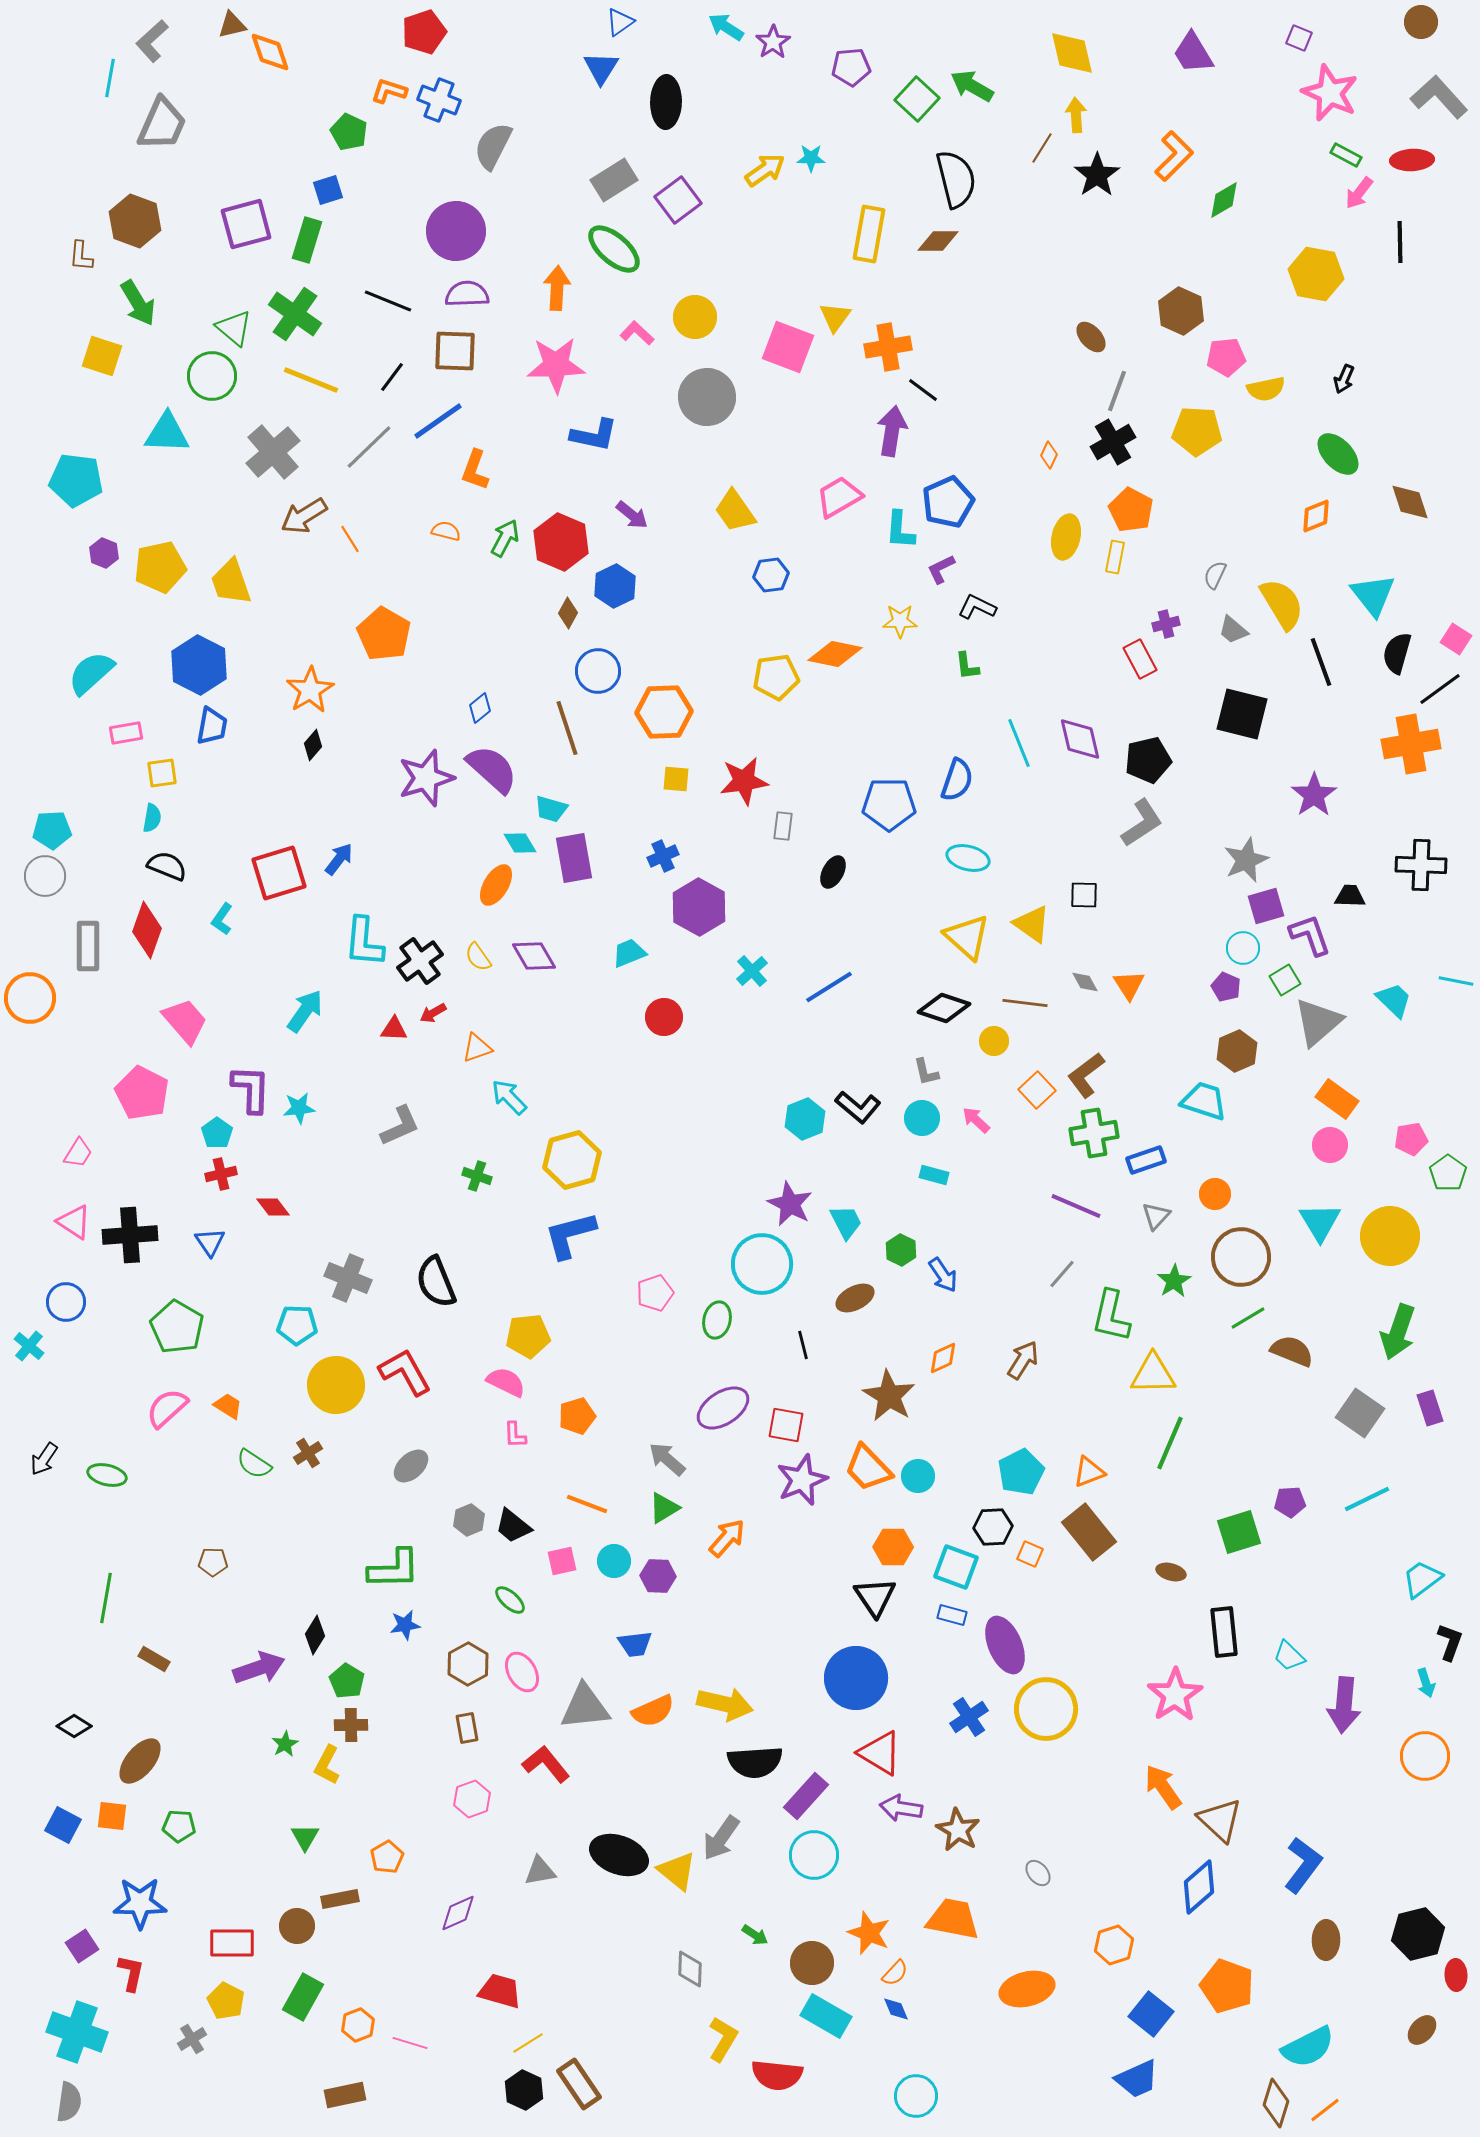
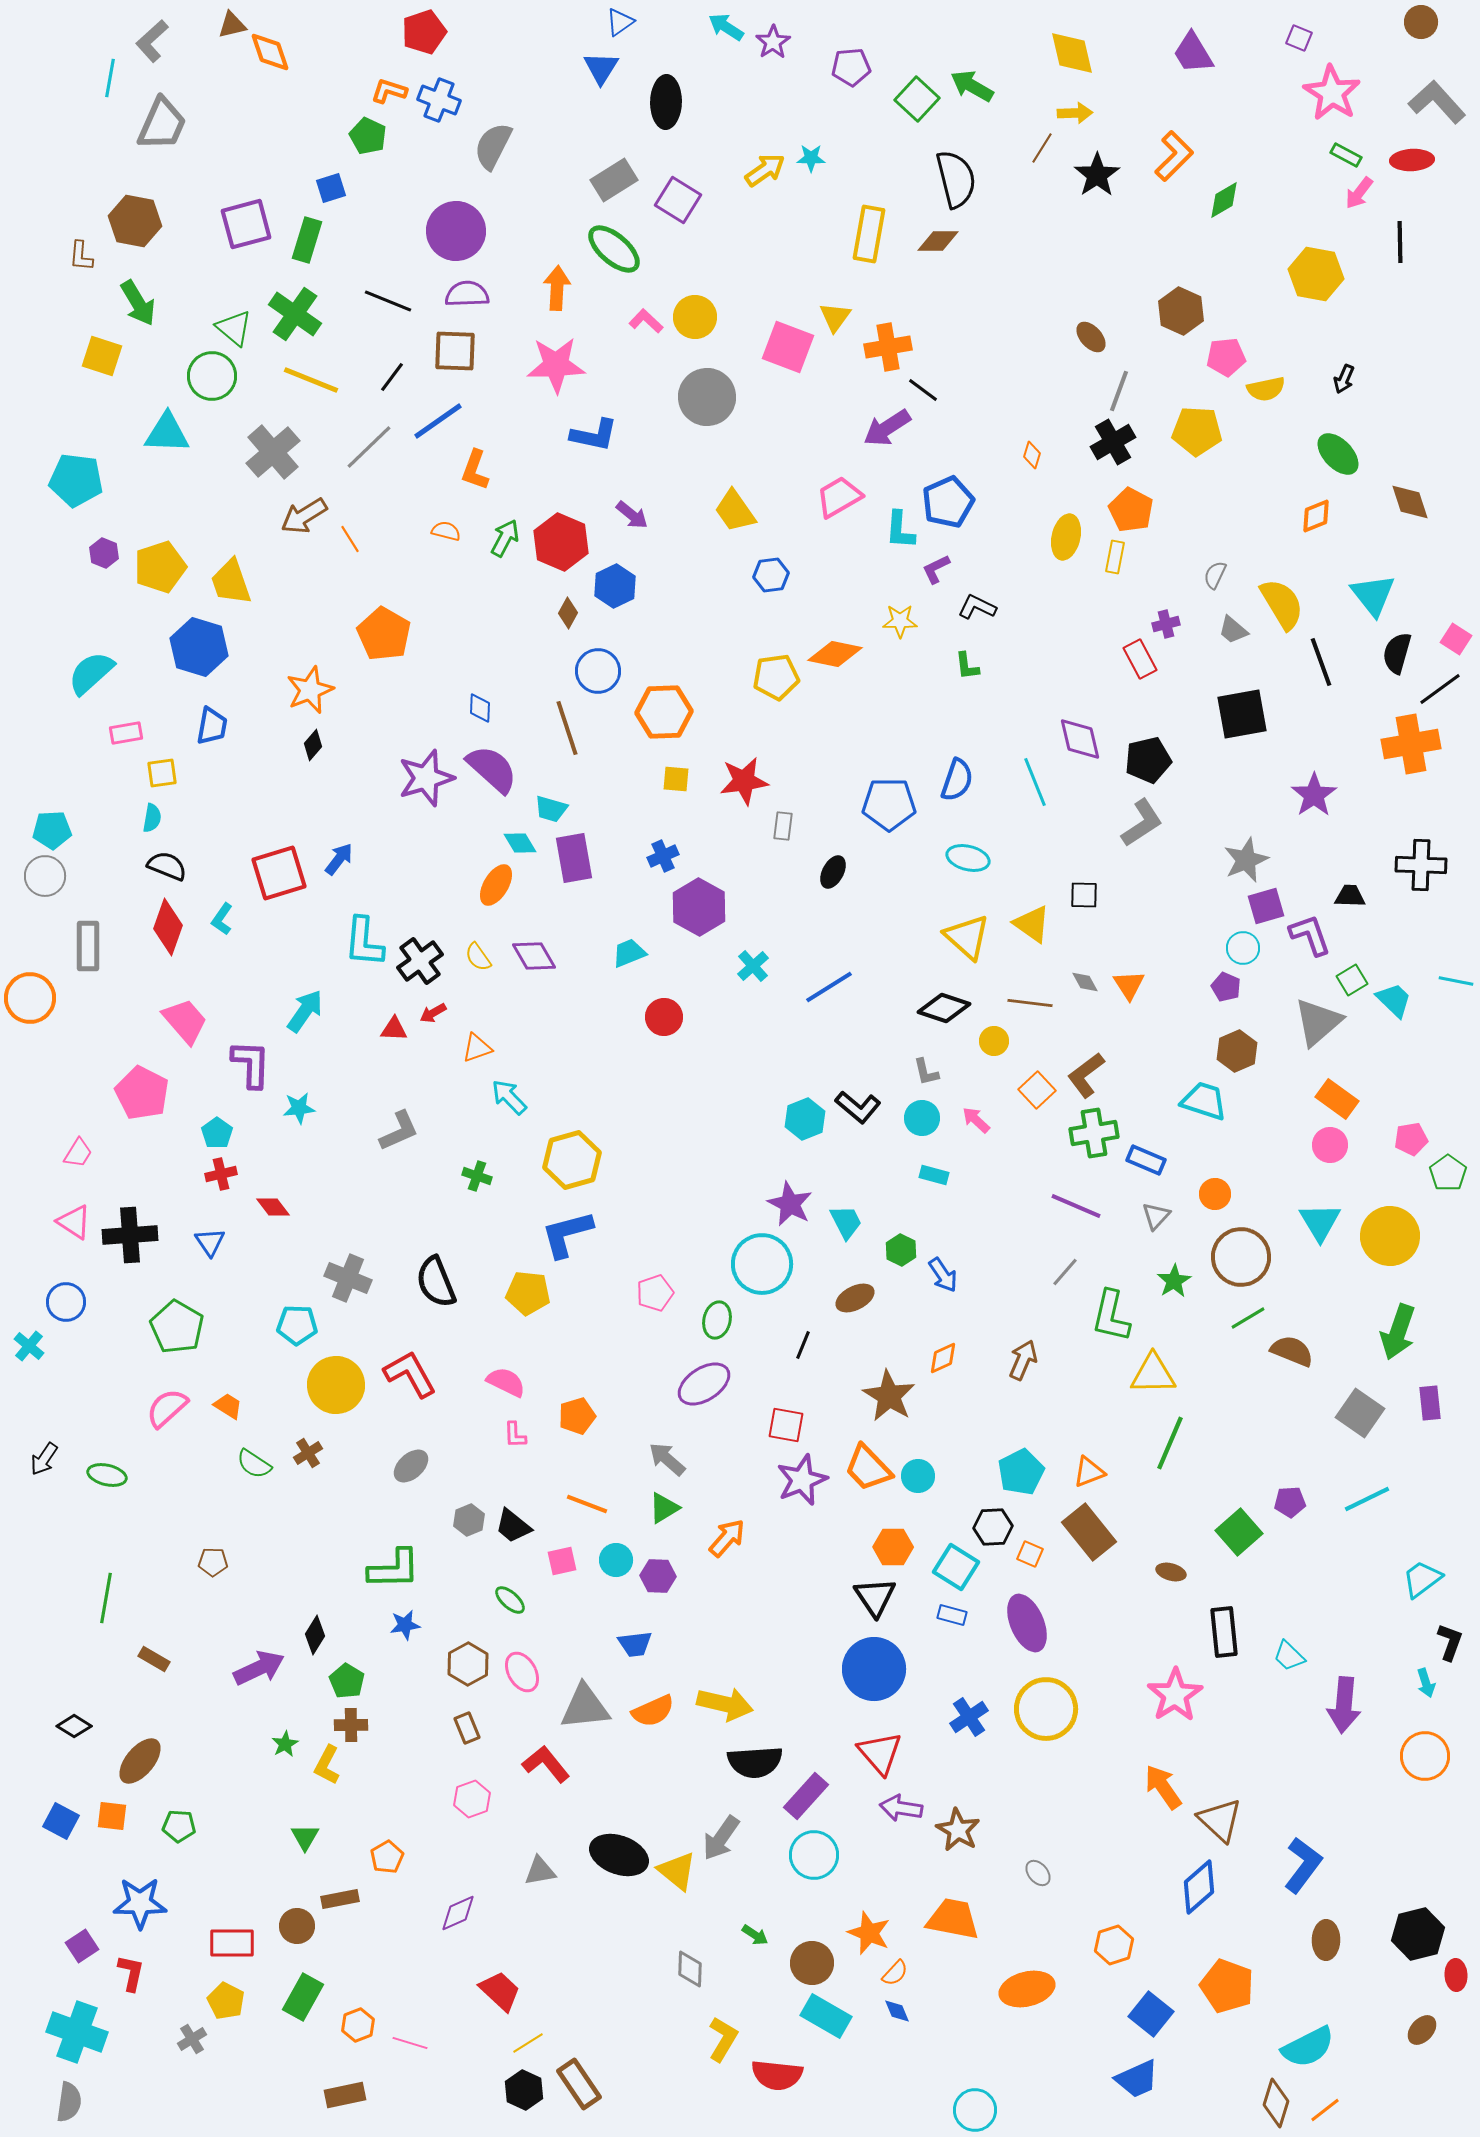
pink star at (1330, 93): moved 2 px right; rotated 8 degrees clockwise
gray L-shape at (1439, 97): moved 2 px left, 5 px down
yellow arrow at (1076, 115): moved 1 px left, 2 px up; rotated 92 degrees clockwise
green pentagon at (349, 132): moved 19 px right, 4 px down
blue square at (328, 190): moved 3 px right, 2 px up
purple square at (678, 200): rotated 21 degrees counterclockwise
brown hexagon at (135, 221): rotated 9 degrees counterclockwise
pink L-shape at (637, 333): moved 9 px right, 12 px up
gray line at (1117, 391): moved 2 px right
purple arrow at (892, 431): moved 5 px left, 3 px up; rotated 132 degrees counterclockwise
orange diamond at (1049, 455): moved 17 px left; rotated 8 degrees counterclockwise
yellow pentagon at (160, 567): rotated 6 degrees counterclockwise
purple L-shape at (941, 569): moved 5 px left
blue hexagon at (199, 665): moved 18 px up; rotated 10 degrees counterclockwise
orange star at (310, 690): rotated 9 degrees clockwise
blue diamond at (480, 708): rotated 48 degrees counterclockwise
black square at (1242, 714): rotated 24 degrees counterclockwise
cyan line at (1019, 743): moved 16 px right, 39 px down
red diamond at (147, 930): moved 21 px right, 3 px up
cyan cross at (752, 971): moved 1 px right, 5 px up
green square at (1285, 980): moved 67 px right
brown line at (1025, 1003): moved 5 px right
purple L-shape at (251, 1089): moved 25 px up
gray L-shape at (400, 1126): moved 1 px left, 5 px down
blue rectangle at (1146, 1160): rotated 42 degrees clockwise
blue L-shape at (570, 1235): moved 3 px left, 1 px up
gray line at (1062, 1274): moved 3 px right, 2 px up
yellow pentagon at (528, 1336): moved 43 px up; rotated 12 degrees clockwise
black line at (803, 1345): rotated 36 degrees clockwise
brown arrow at (1023, 1360): rotated 9 degrees counterclockwise
red L-shape at (405, 1372): moved 5 px right, 2 px down
purple ellipse at (723, 1408): moved 19 px left, 24 px up
purple rectangle at (1430, 1408): moved 5 px up; rotated 12 degrees clockwise
green square at (1239, 1532): rotated 24 degrees counterclockwise
cyan circle at (614, 1561): moved 2 px right, 1 px up
cyan square at (956, 1567): rotated 12 degrees clockwise
purple ellipse at (1005, 1645): moved 22 px right, 22 px up
purple arrow at (259, 1668): rotated 6 degrees counterclockwise
blue circle at (856, 1678): moved 18 px right, 9 px up
brown rectangle at (467, 1728): rotated 12 degrees counterclockwise
red triangle at (880, 1753): rotated 18 degrees clockwise
blue square at (63, 1825): moved 2 px left, 4 px up
red trapezoid at (500, 1991): rotated 27 degrees clockwise
blue diamond at (896, 2009): moved 1 px right, 2 px down
cyan circle at (916, 2096): moved 59 px right, 14 px down
